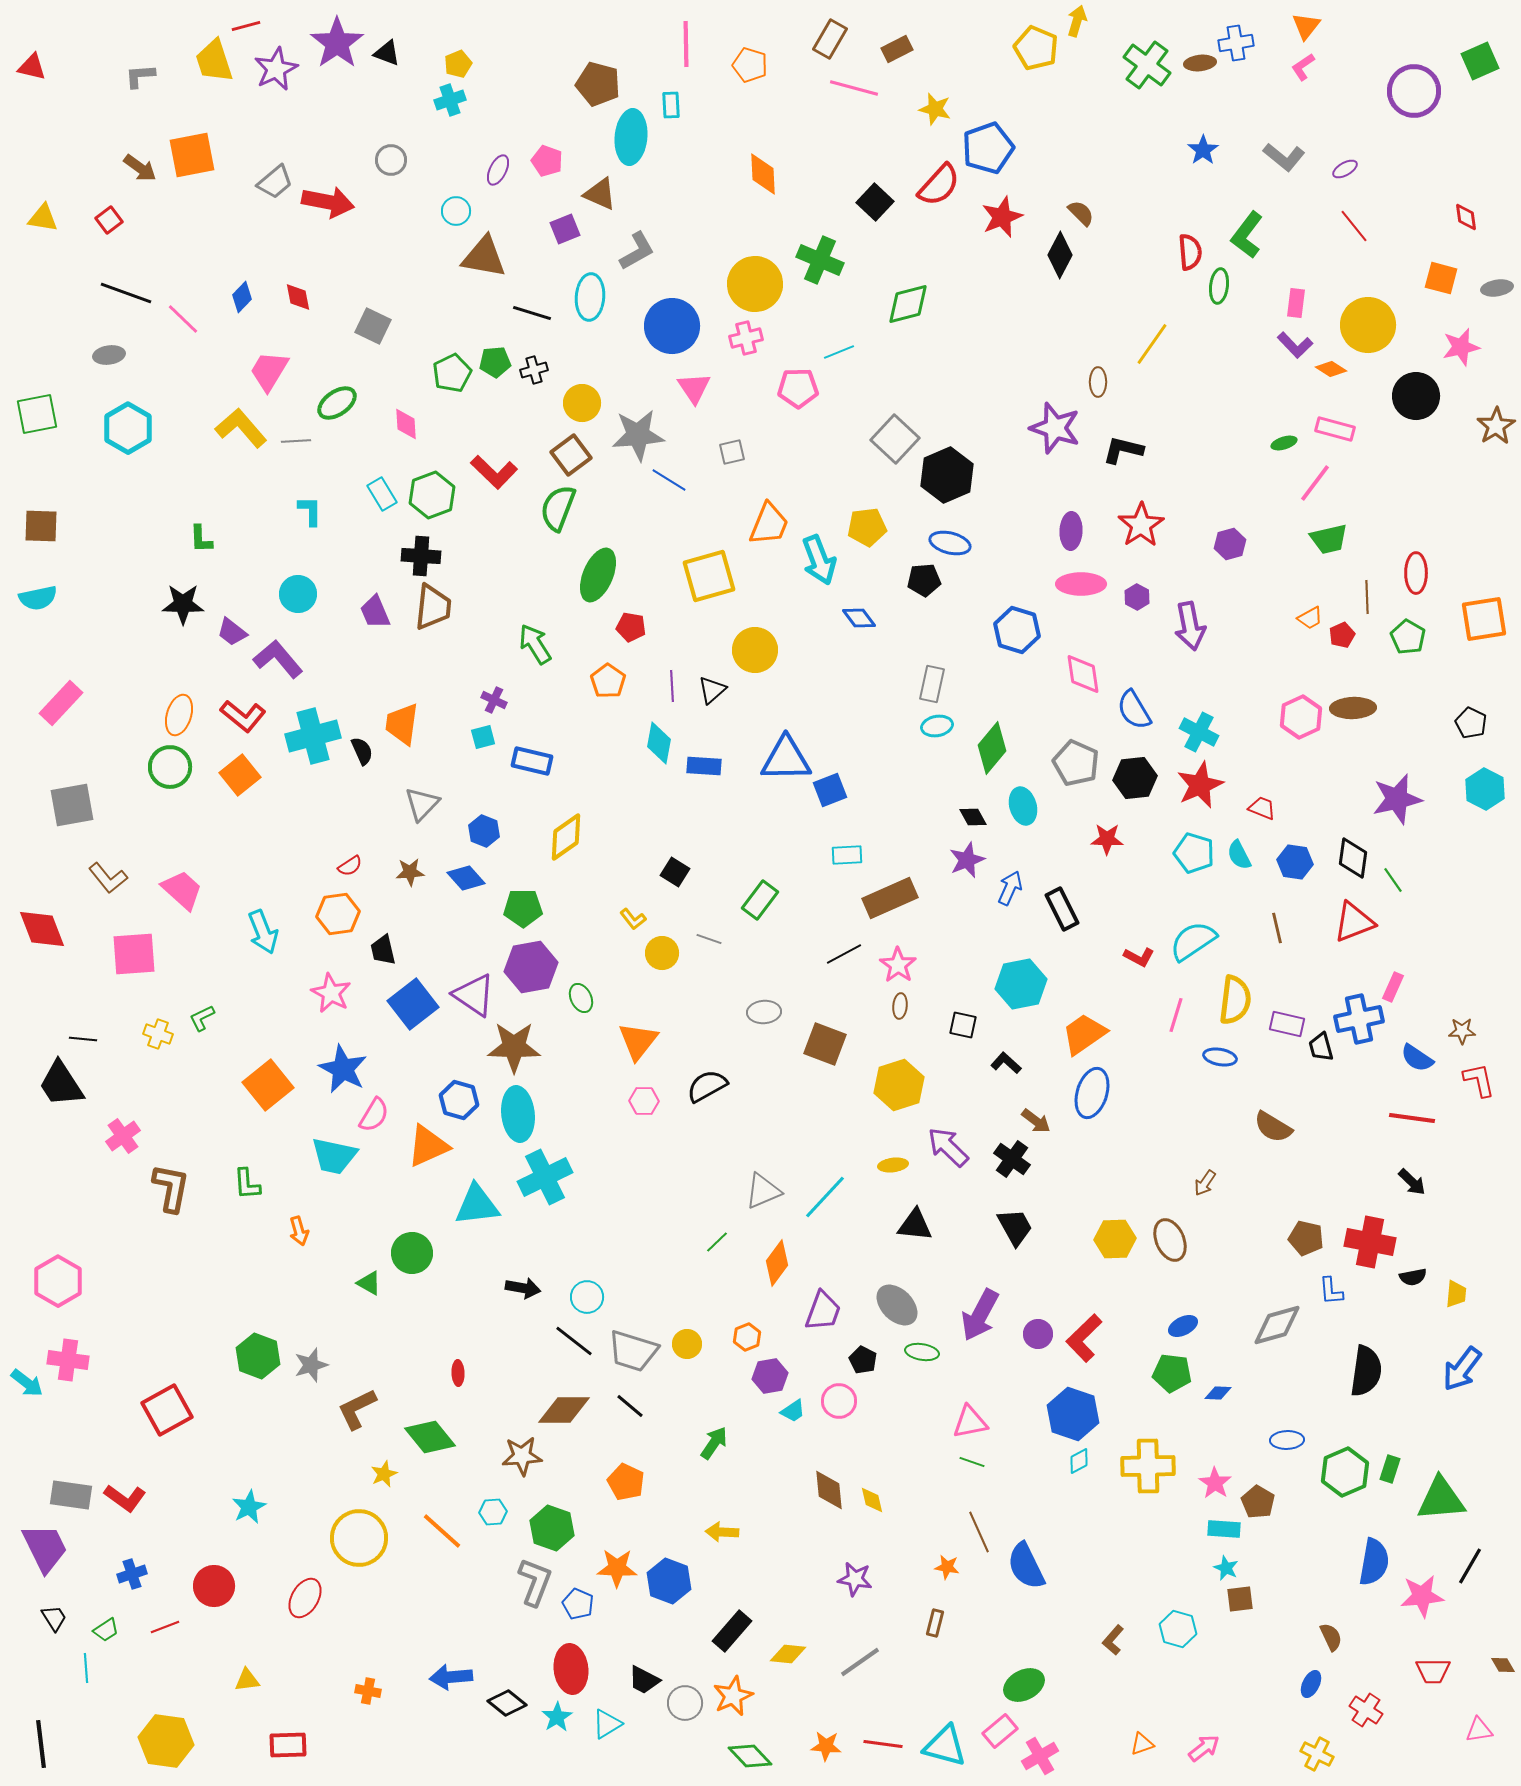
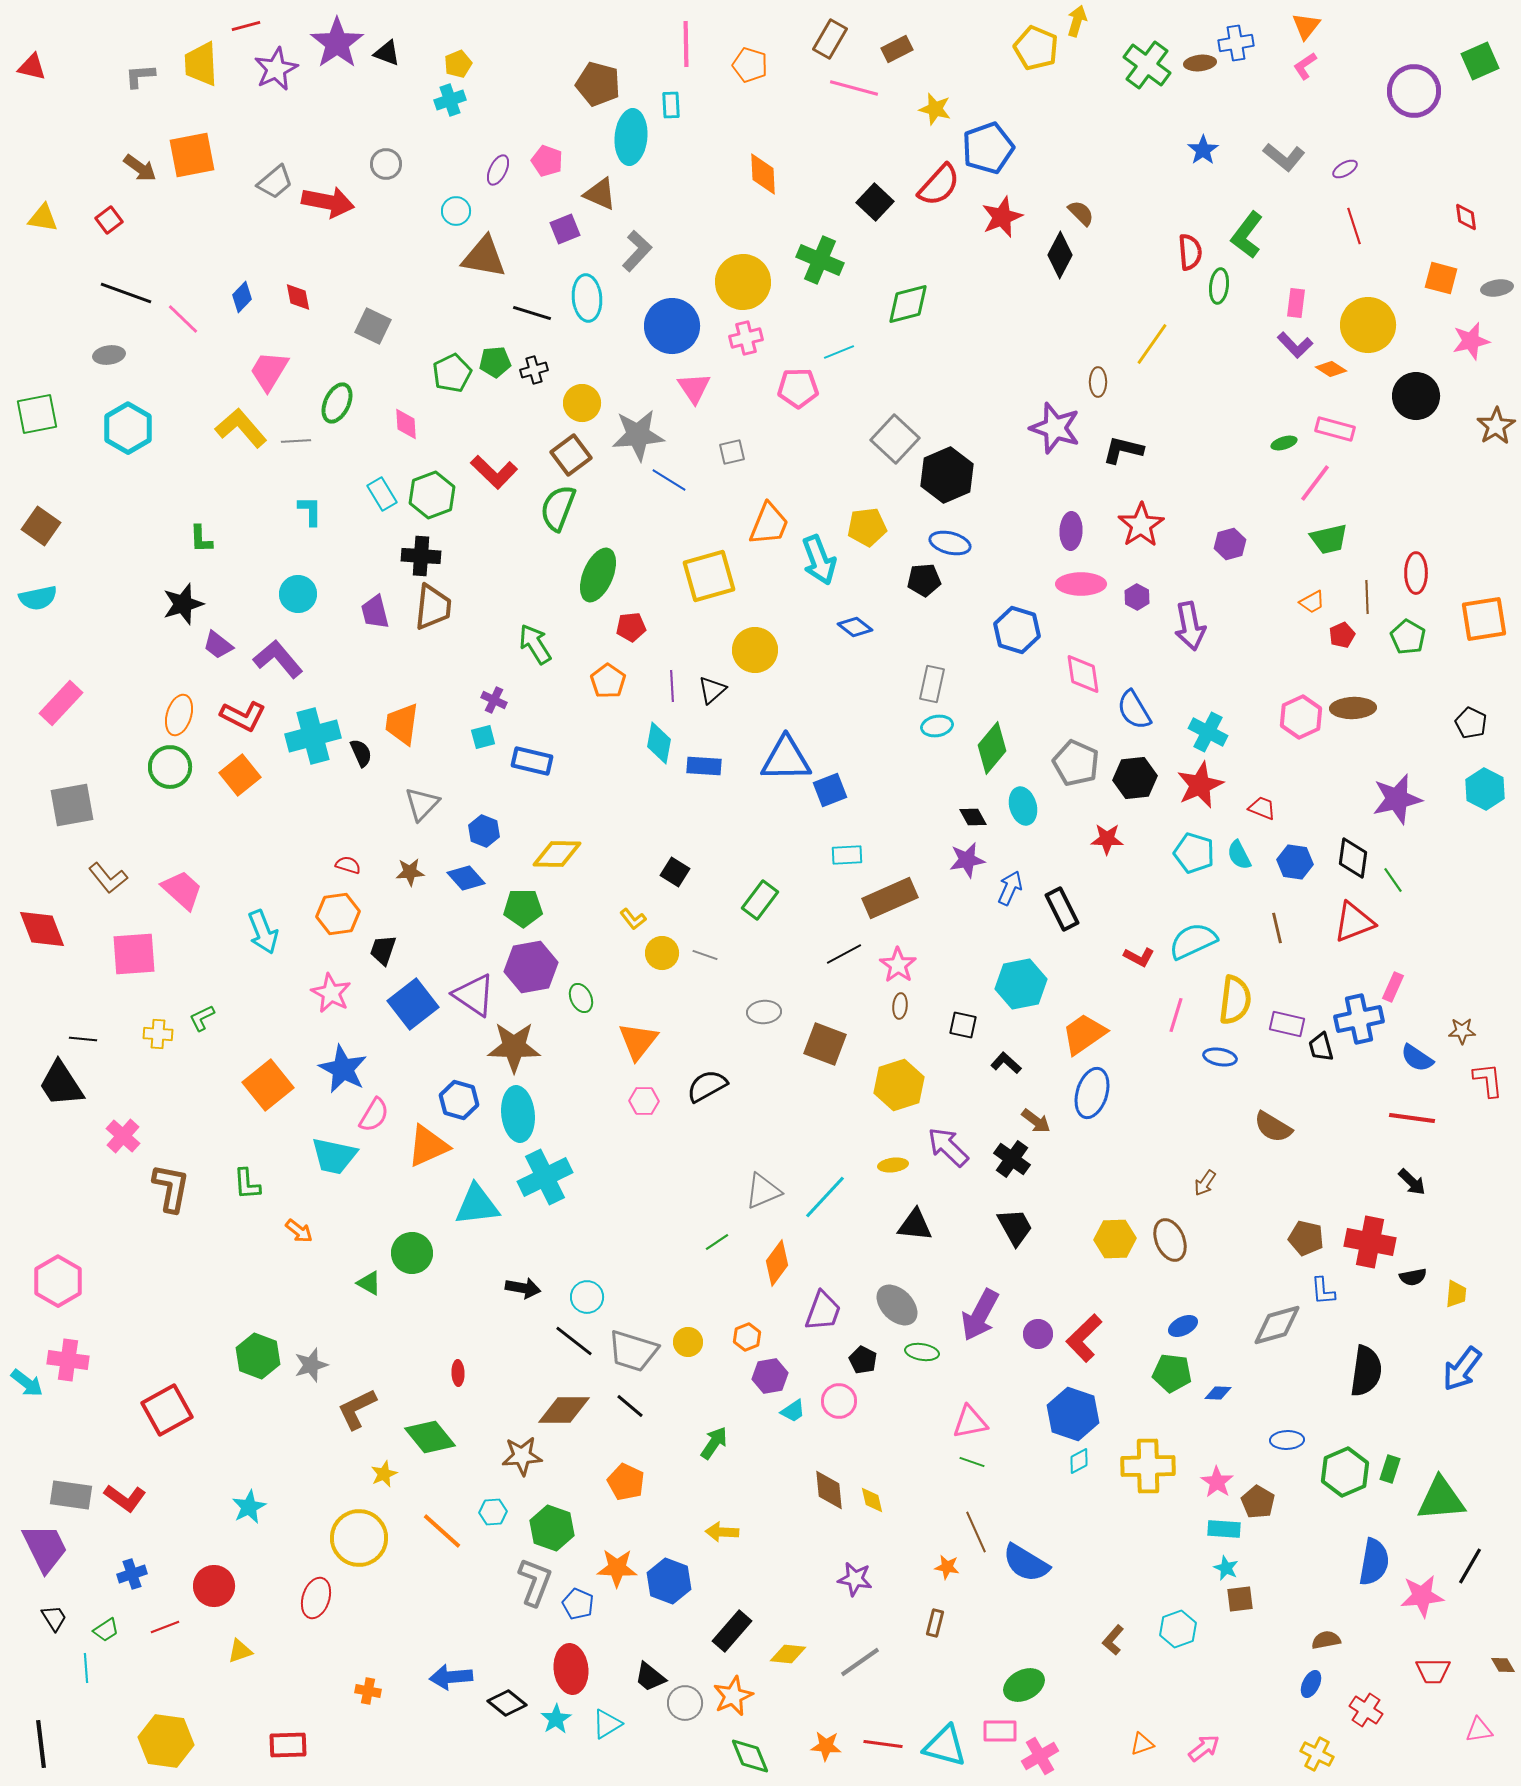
yellow trapezoid at (214, 61): moved 13 px left, 3 px down; rotated 15 degrees clockwise
pink L-shape at (1303, 67): moved 2 px right, 1 px up
gray circle at (391, 160): moved 5 px left, 4 px down
red line at (1354, 226): rotated 21 degrees clockwise
gray L-shape at (637, 251): rotated 18 degrees counterclockwise
yellow circle at (755, 284): moved 12 px left, 2 px up
cyan ellipse at (590, 297): moved 3 px left, 1 px down; rotated 9 degrees counterclockwise
pink star at (1461, 347): moved 10 px right, 6 px up
green ellipse at (337, 403): rotated 30 degrees counterclockwise
brown square at (41, 526): rotated 33 degrees clockwise
black star at (183, 604): rotated 18 degrees counterclockwise
purple trapezoid at (375, 612): rotated 9 degrees clockwise
blue diamond at (859, 618): moved 4 px left, 9 px down; rotated 16 degrees counterclockwise
orange trapezoid at (1310, 618): moved 2 px right, 16 px up
red pentagon at (631, 627): rotated 16 degrees counterclockwise
purple trapezoid at (232, 632): moved 14 px left, 13 px down
red L-shape at (243, 716): rotated 12 degrees counterclockwise
cyan cross at (1199, 732): moved 9 px right
black semicircle at (362, 751): moved 1 px left, 2 px down
yellow diamond at (566, 837): moved 9 px left, 17 px down; rotated 36 degrees clockwise
purple star at (967, 860): rotated 12 degrees clockwise
red semicircle at (350, 866): moved 2 px left, 1 px up; rotated 130 degrees counterclockwise
gray line at (709, 939): moved 4 px left, 16 px down
cyan semicircle at (1193, 941): rotated 9 degrees clockwise
black trapezoid at (383, 950): rotated 32 degrees clockwise
yellow cross at (158, 1034): rotated 16 degrees counterclockwise
red L-shape at (1479, 1080): moved 9 px right; rotated 6 degrees clockwise
pink cross at (123, 1136): rotated 12 degrees counterclockwise
orange arrow at (299, 1231): rotated 36 degrees counterclockwise
green line at (717, 1242): rotated 10 degrees clockwise
blue L-shape at (1331, 1291): moved 8 px left
yellow circle at (687, 1344): moved 1 px right, 2 px up
pink star at (1215, 1483): moved 2 px right, 1 px up
brown line at (979, 1532): moved 3 px left
blue semicircle at (1026, 1566): moved 3 px up; rotated 33 degrees counterclockwise
red ellipse at (305, 1598): moved 11 px right; rotated 12 degrees counterclockwise
cyan hexagon at (1178, 1629): rotated 24 degrees clockwise
brown semicircle at (1331, 1637): moved 5 px left, 3 px down; rotated 76 degrees counterclockwise
yellow triangle at (247, 1680): moved 7 px left, 29 px up; rotated 12 degrees counterclockwise
black trapezoid at (644, 1680): moved 6 px right, 3 px up; rotated 12 degrees clockwise
cyan star at (557, 1717): moved 1 px left, 2 px down
pink rectangle at (1000, 1731): rotated 40 degrees clockwise
green diamond at (750, 1756): rotated 21 degrees clockwise
